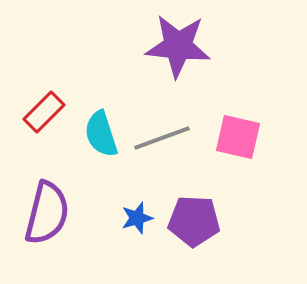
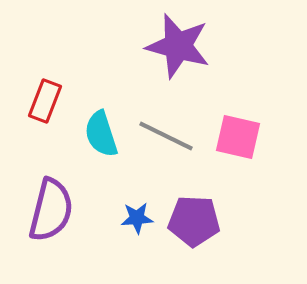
purple star: rotated 10 degrees clockwise
red rectangle: moved 1 px right, 11 px up; rotated 24 degrees counterclockwise
gray line: moved 4 px right, 2 px up; rotated 46 degrees clockwise
purple semicircle: moved 4 px right, 3 px up
blue star: rotated 12 degrees clockwise
